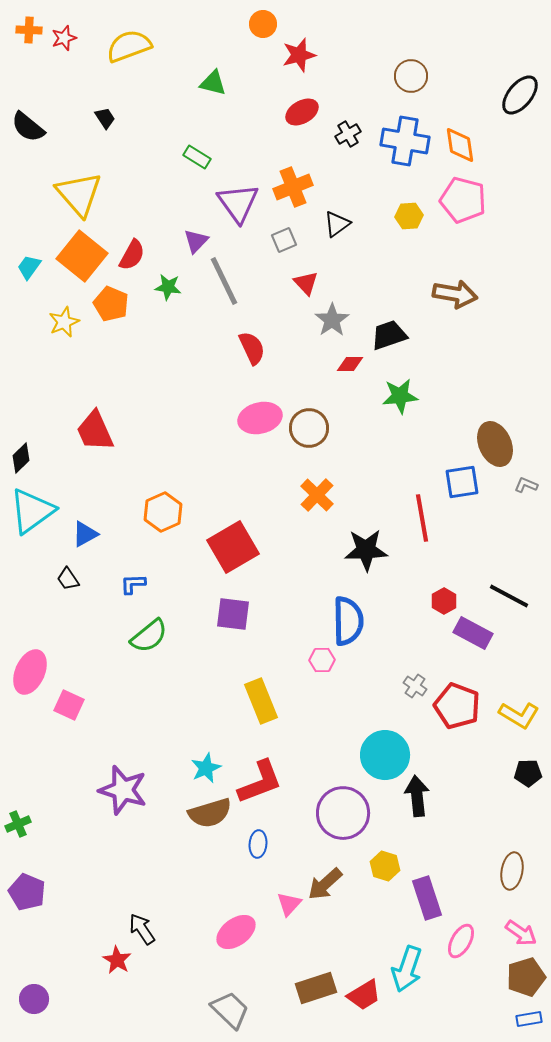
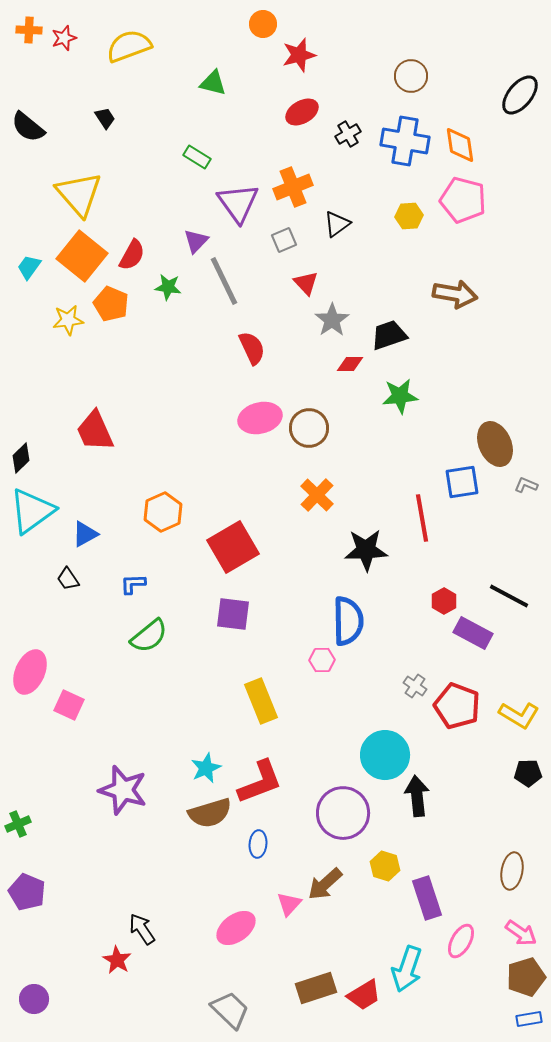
yellow star at (64, 322): moved 4 px right, 2 px up; rotated 16 degrees clockwise
pink ellipse at (236, 932): moved 4 px up
